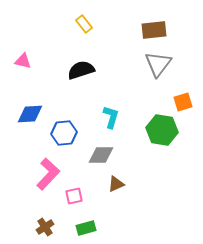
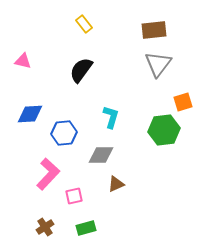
black semicircle: rotated 36 degrees counterclockwise
green hexagon: moved 2 px right; rotated 16 degrees counterclockwise
